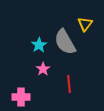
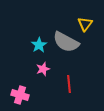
gray semicircle: moved 1 px right; rotated 32 degrees counterclockwise
pink star: rotated 16 degrees clockwise
pink cross: moved 1 px left, 2 px up; rotated 18 degrees clockwise
